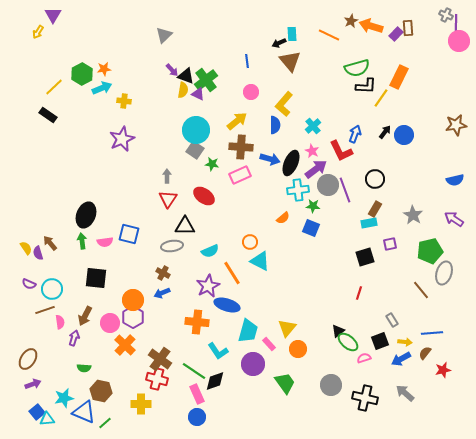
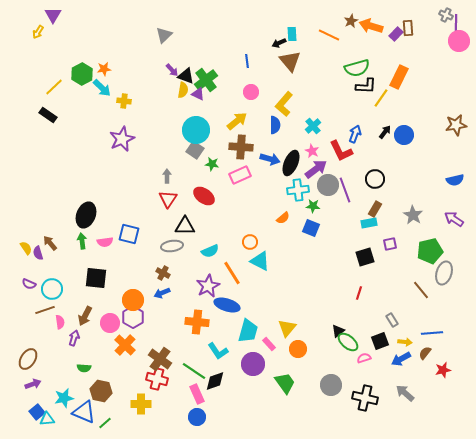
cyan arrow at (102, 88): rotated 66 degrees clockwise
